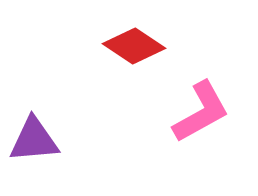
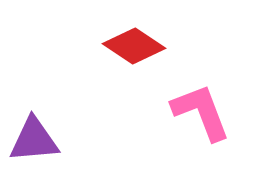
pink L-shape: rotated 82 degrees counterclockwise
